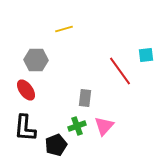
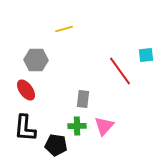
gray rectangle: moved 2 px left, 1 px down
green cross: rotated 18 degrees clockwise
black pentagon: rotated 30 degrees clockwise
